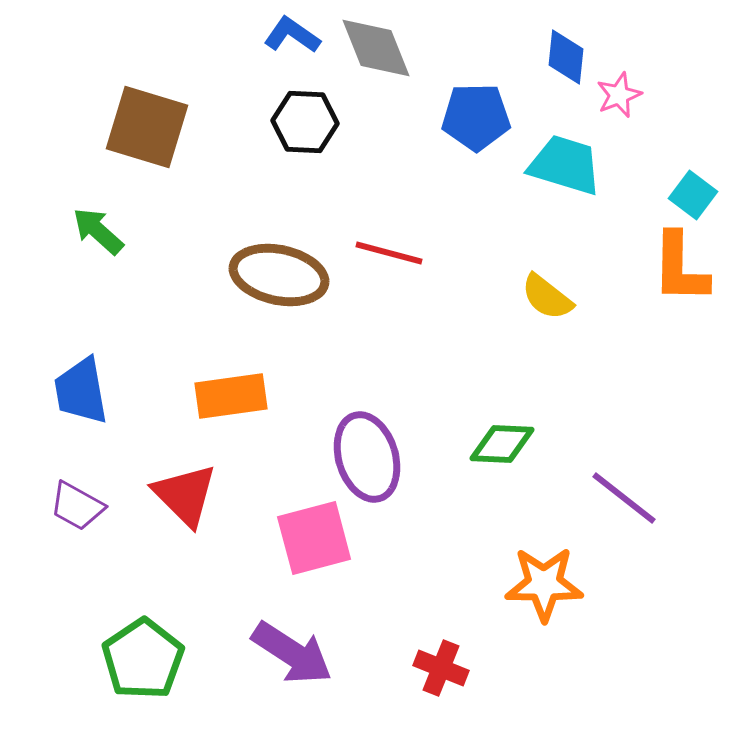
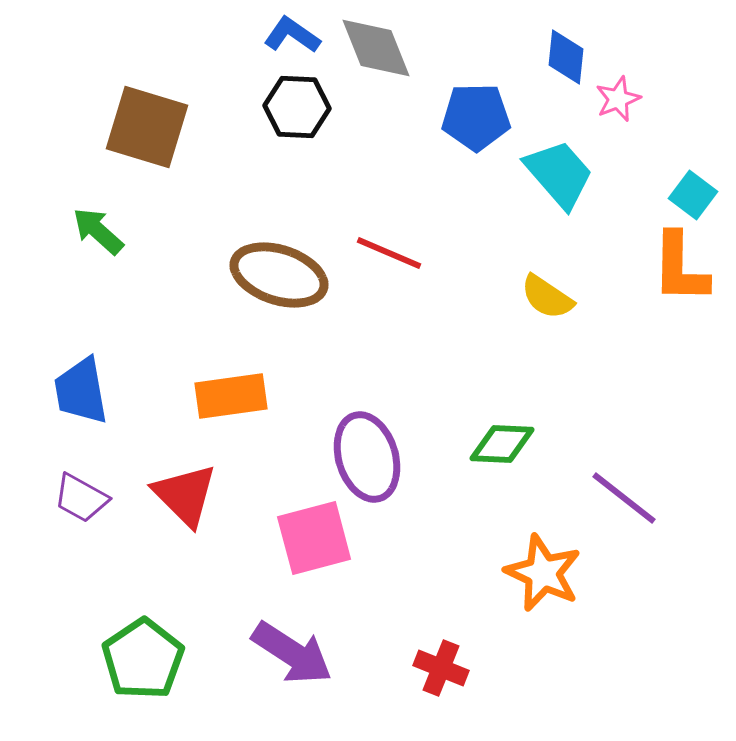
pink star: moved 1 px left, 4 px down
black hexagon: moved 8 px left, 15 px up
cyan trapezoid: moved 6 px left, 9 px down; rotated 32 degrees clockwise
red line: rotated 8 degrees clockwise
brown ellipse: rotated 6 degrees clockwise
yellow semicircle: rotated 4 degrees counterclockwise
purple trapezoid: moved 4 px right, 8 px up
orange star: moved 1 px left, 11 px up; rotated 24 degrees clockwise
